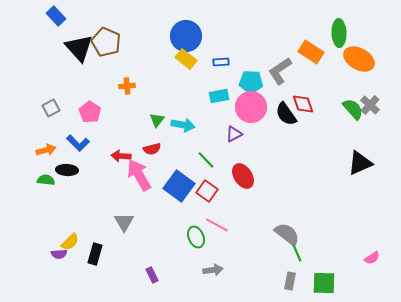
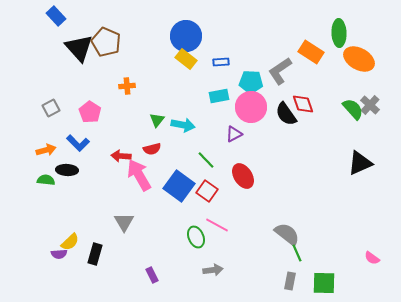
pink semicircle at (372, 258): rotated 70 degrees clockwise
